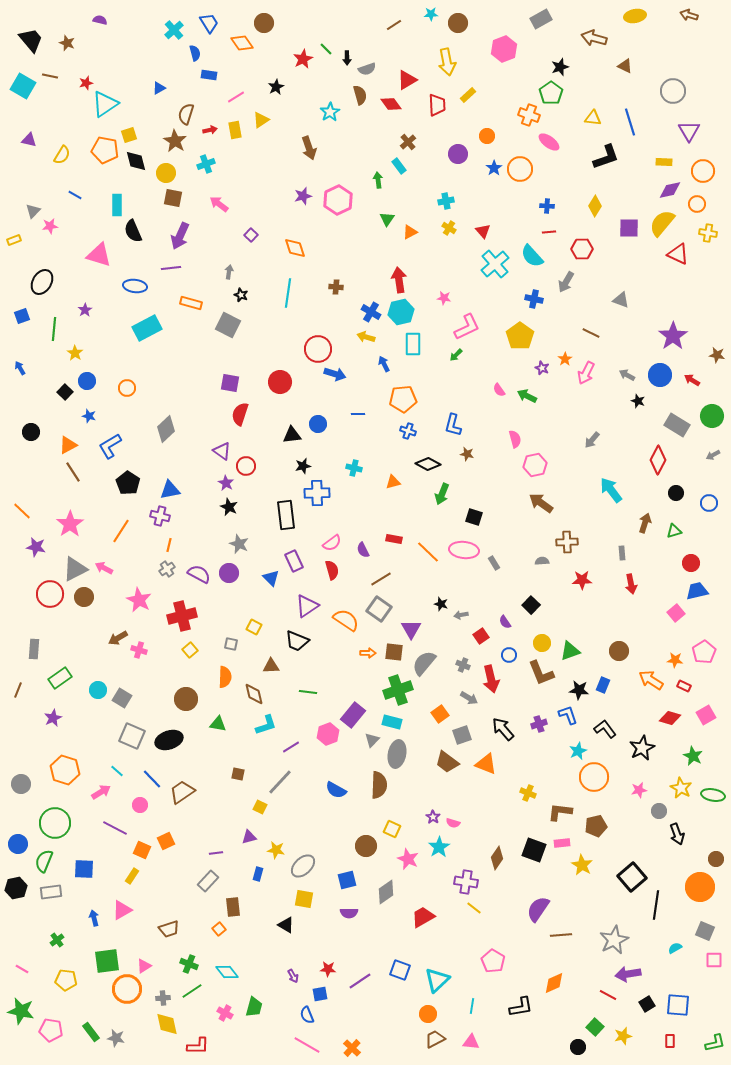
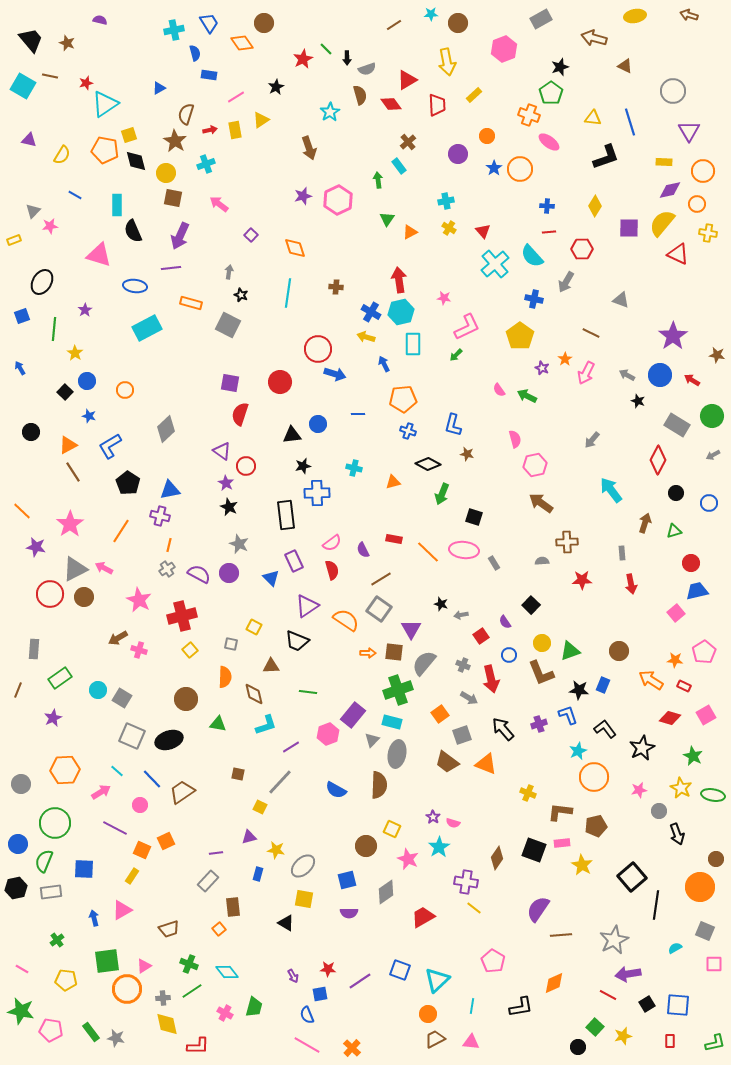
cyan cross at (174, 30): rotated 30 degrees clockwise
yellow rectangle at (468, 95): moved 6 px right
orange circle at (127, 388): moved 2 px left, 2 px down
orange hexagon at (65, 770): rotated 20 degrees counterclockwise
black triangle at (286, 925): moved 2 px up
pink square at (714, 960): moved 4 px down
